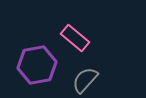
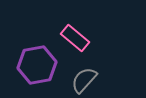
gray semicircle: moved 1 px left
